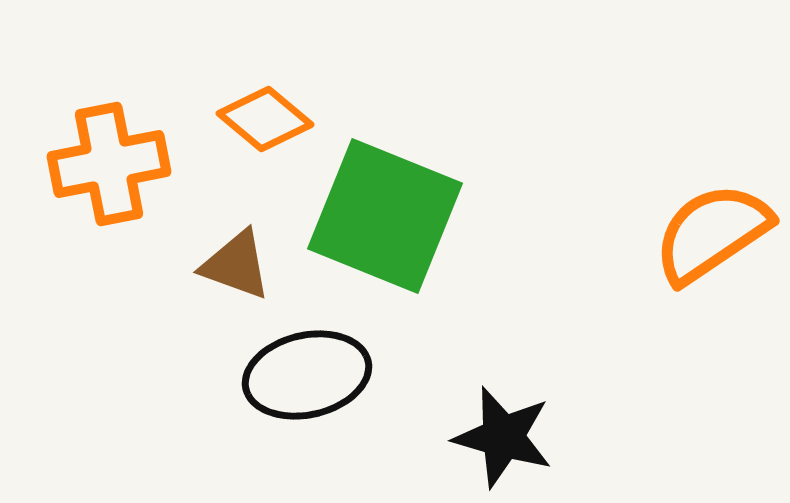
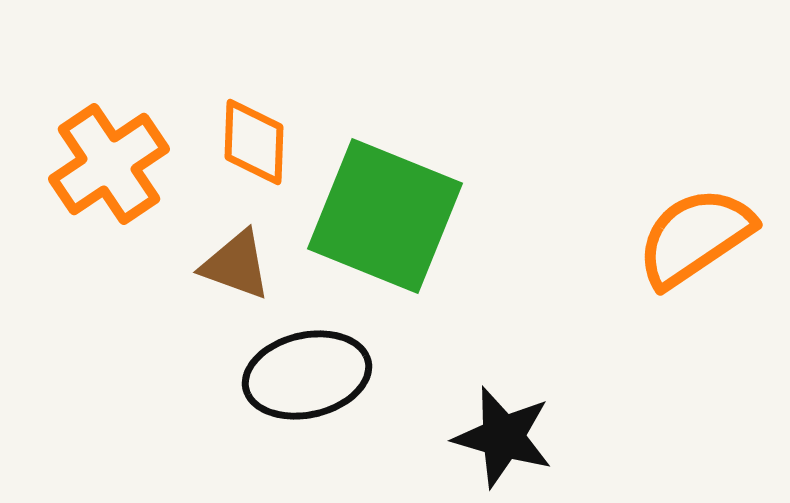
orange diamond: moved 11 px left, 23 px down; rotated 52 degrees clockwise
orange cross: rotated 23 degrees counterclockwise
orange semicircle: moved 17 px left, 4 px down
